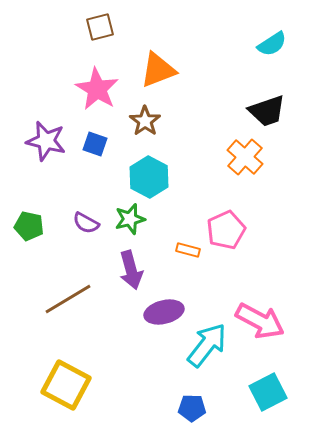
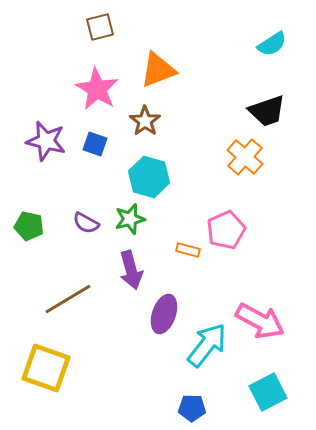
cyan hexagon: rotated 12 degrees counterclockwise
purple ellipse: moved 2 px down; rotated 57 degrees counterclockwise
yellow square: moved 20 px left, 17 px up; rotated 9 degrees counterclockwise
